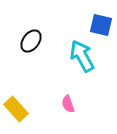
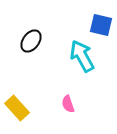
yellow rectangle: moved 1 px right, 1 px up
